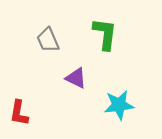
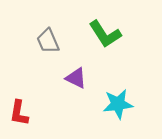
green L-shape: rotated 140 degrees clockwise
gray trapezoid: moved 1 px down
cyan star: moved 1 px left, 1 px up
